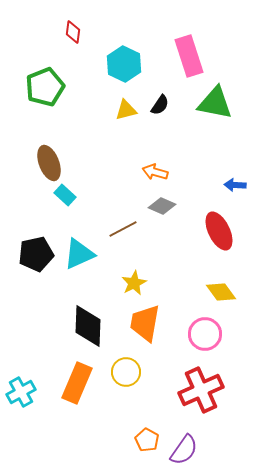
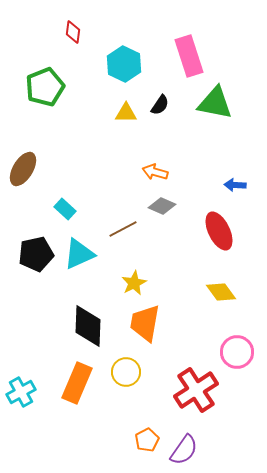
yellow triangle: moved 3 px down; rotated 15 degrees clockwise
brown ellipse: moved 26 px left, 6 px down; rotated 52 degrees clockwise
cyan rectangle: moved 14 px down
pink circle: moved 32 px right, 18 px down
red cross: moved 5 px left; rotated 9 degrees counterclockwise
orange pentagon: rotated 15 degrees clockwise
